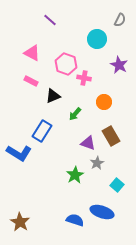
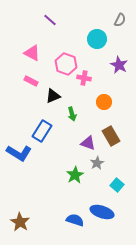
green arrow: moved 3 px left; rotated 56 degrees counterclockwise
